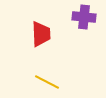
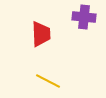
yellow line: moved 1 px right, 1 px up
